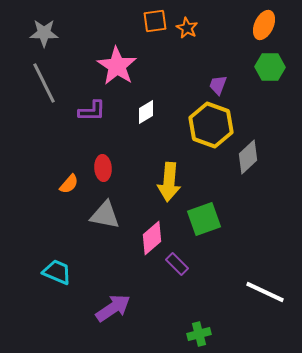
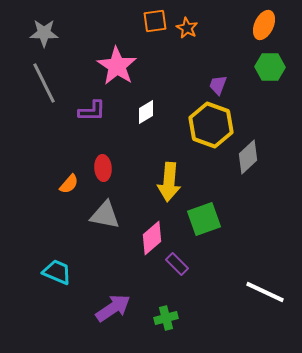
green cross: moved 33 px left, 16 px up
